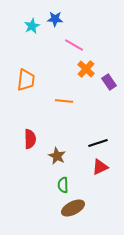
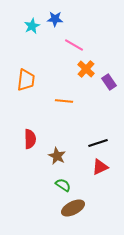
green semicircle: rotated 126 degrees clockwise
